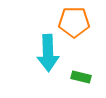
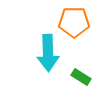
green rectangle: rotated 18 degrees clockwise
